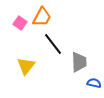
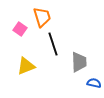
orange trapezoid: rotated 45 degrees counterclockwise
pink square: moved 6 px down
black line: rotated 20 degrees clockwise
yellow triangle: rotated 30 degrees clockwise
